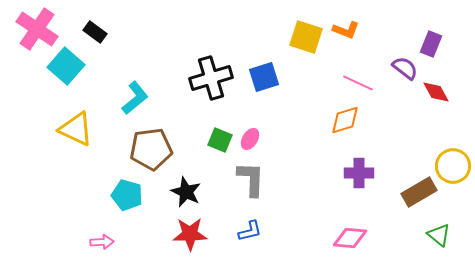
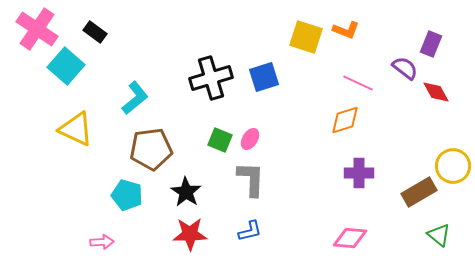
black star: rotated 8 degrees clockwise
